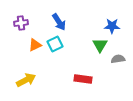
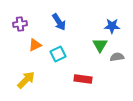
purple cross: moved 1 px left, 1 px down
cyan square: moved 3 px right, 10 px down
gray semicircle: moved 1 px left, 2 px up
yellow arrow: rotated 18 degrees counterclockwise
